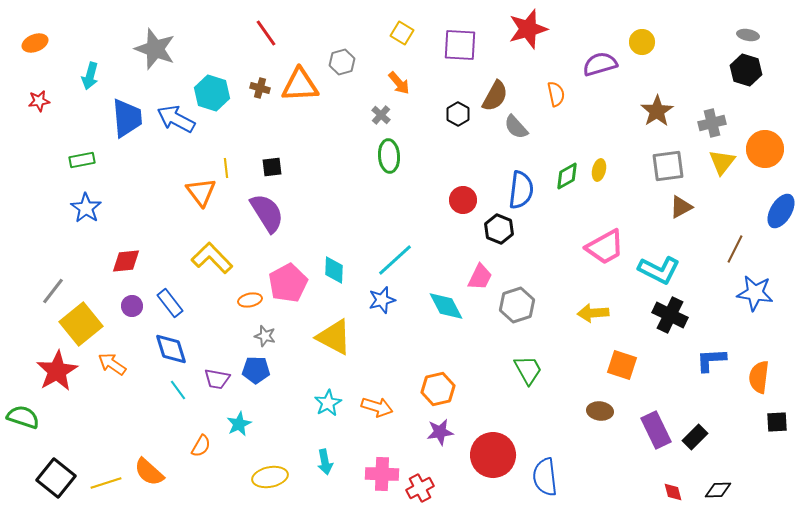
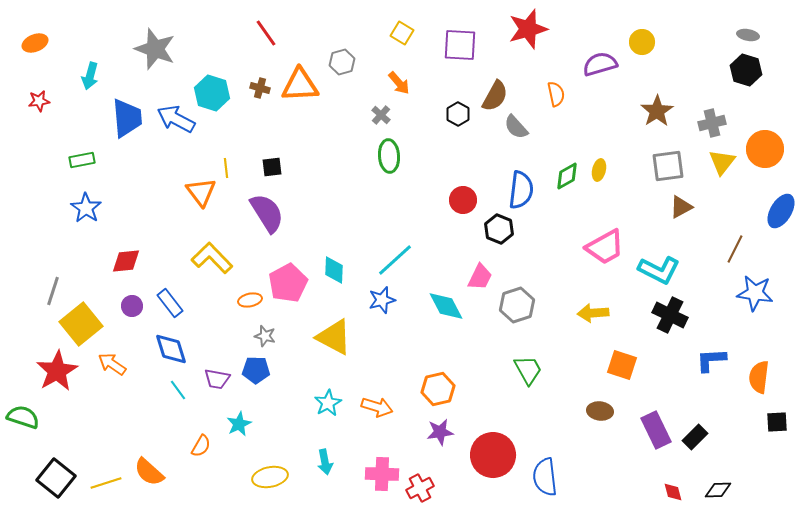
gray line at (53, 291): rotated 20 degrees counterclockwise
